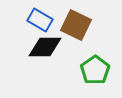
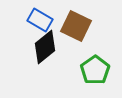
brown square: moved 1 px down
black diamond: rotated 40 degrees counterclockwise
